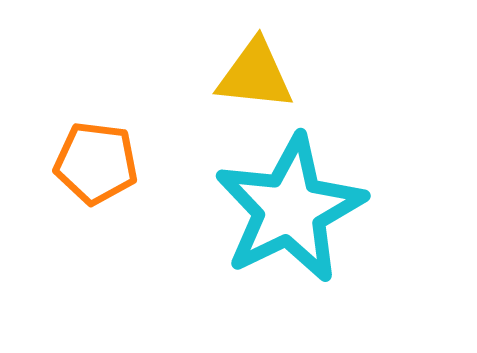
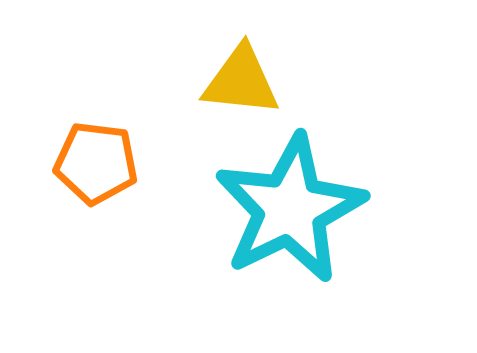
yellow triangle: moved 14 px left, 6 px down
